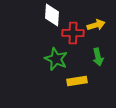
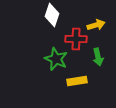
white diamond: rotated 15 degrees clockwise
red cross: moved 3 px right, 6 px down
